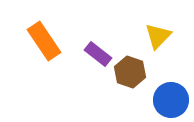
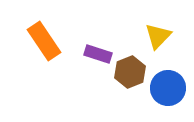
purple rectangle: rotated 20 degrees counterclockwise
brown hexagon: rotated 20 degrees clockwise
blue circle: moved 3 px left, 12 px up
